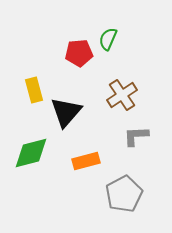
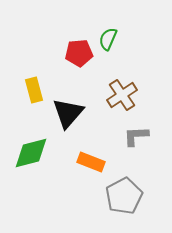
black triangle: moved 2 px right, 1 px down
orange rectangle: moved 5 px right, 1 px down; rotated 36 degrees clockwise
gray pentagon: moved 2 px down
